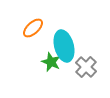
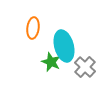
orange ellipse: rotated 40 degrees counterclockwise
gray cross: moved 1 px left
